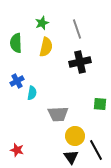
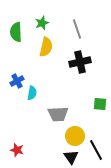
green semicircle: moved 11 px up
